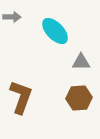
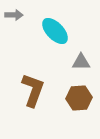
gray arrow: moved 2 px right, 2 px up
brown L-shape: moved 12 px right, 7 px up
